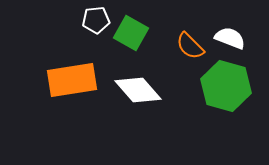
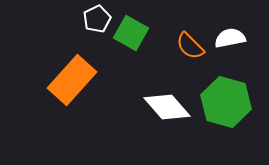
white pentagon: moved 1 px right, 1 px up; rotated 20 degrees counterclockwise
white semicircle: rotated 32 degrees counterclockwise
orange rectangle: rotated 39 degrees counterclockwise
green hexagon: moved 16 px down
white diamond: moved 29 px right, 17 px down
